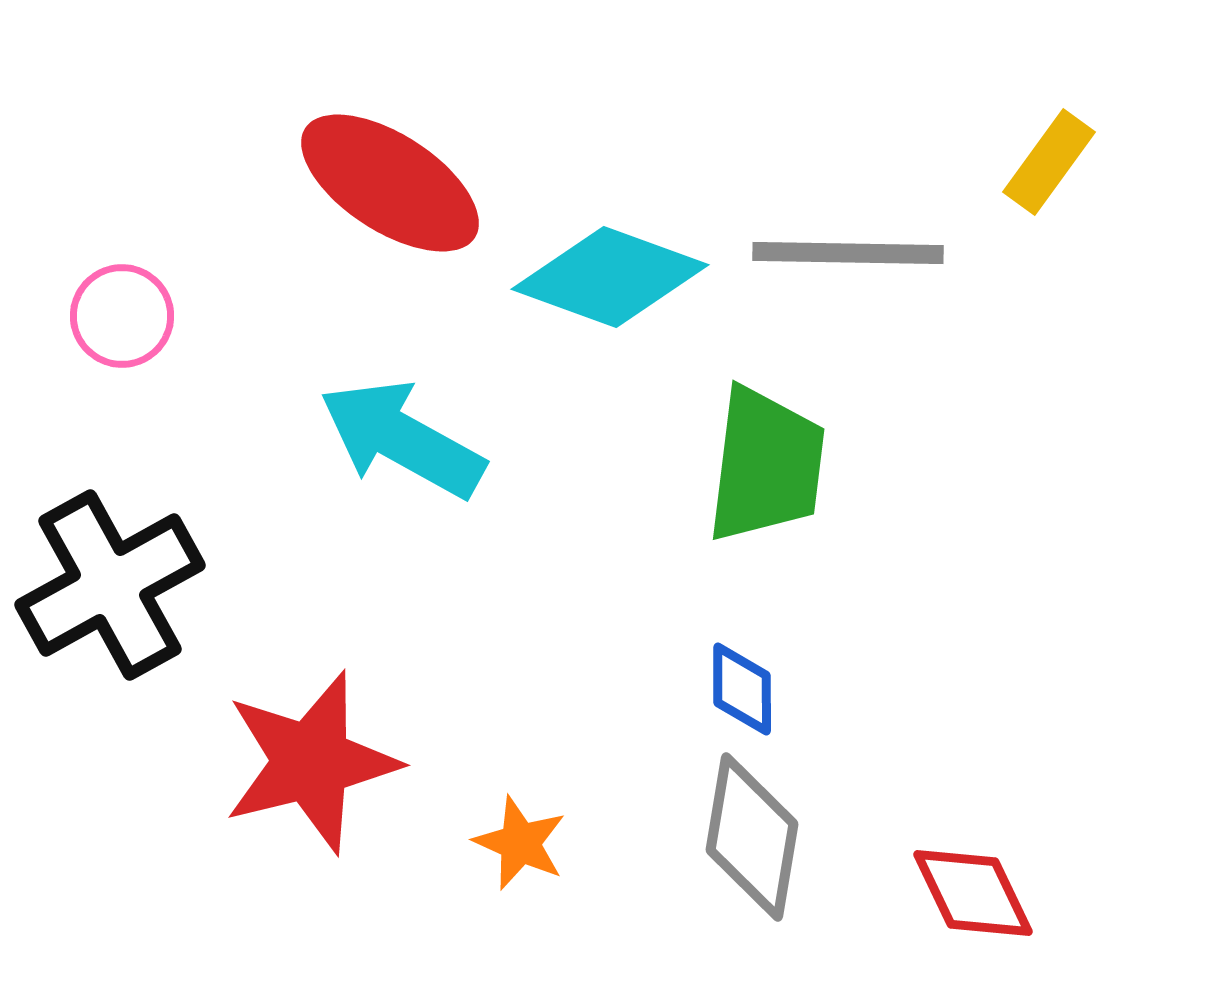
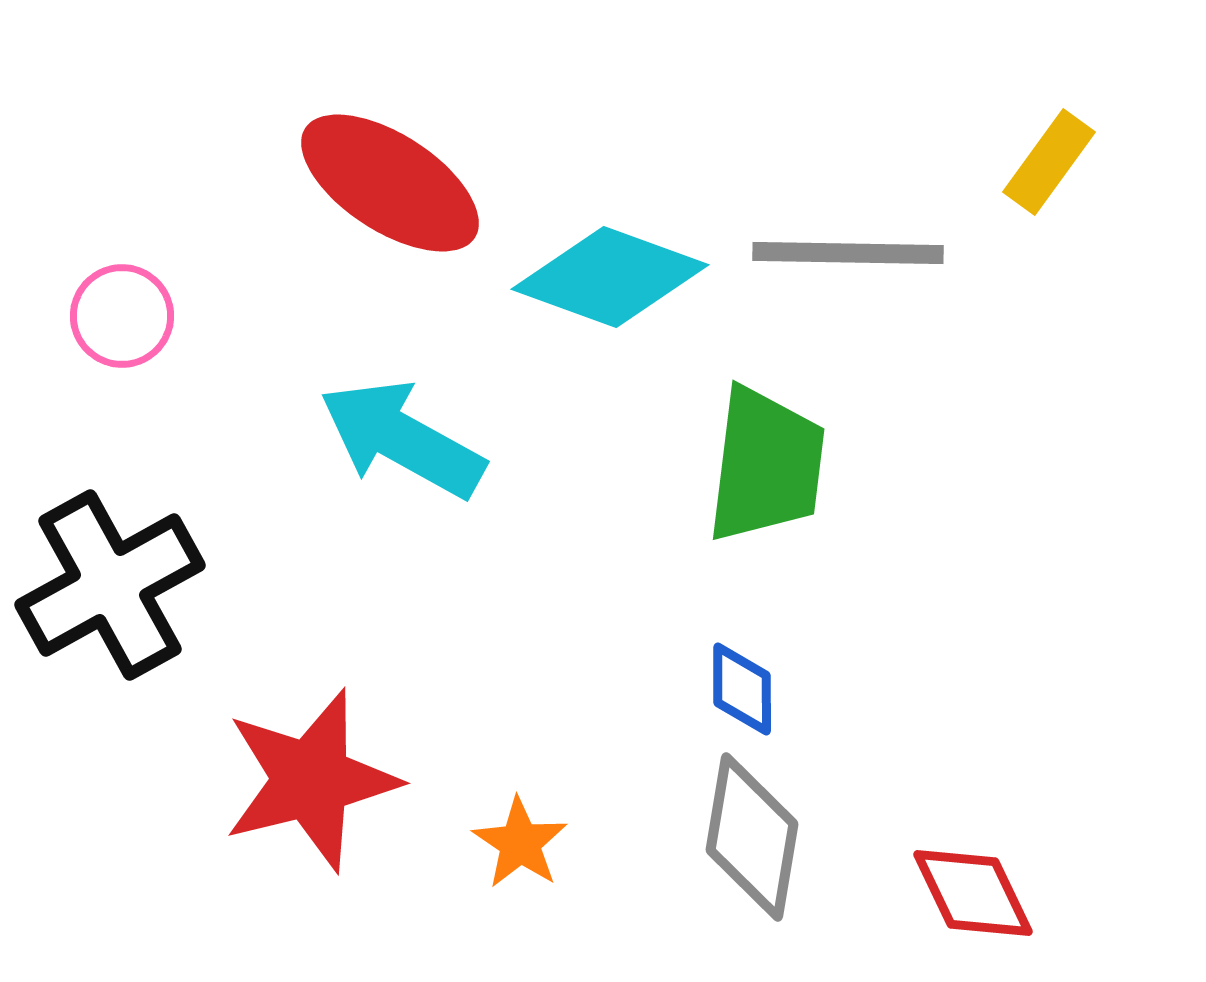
red star: moved 18 px down
orange star: rotated 10 degrees clockwise
